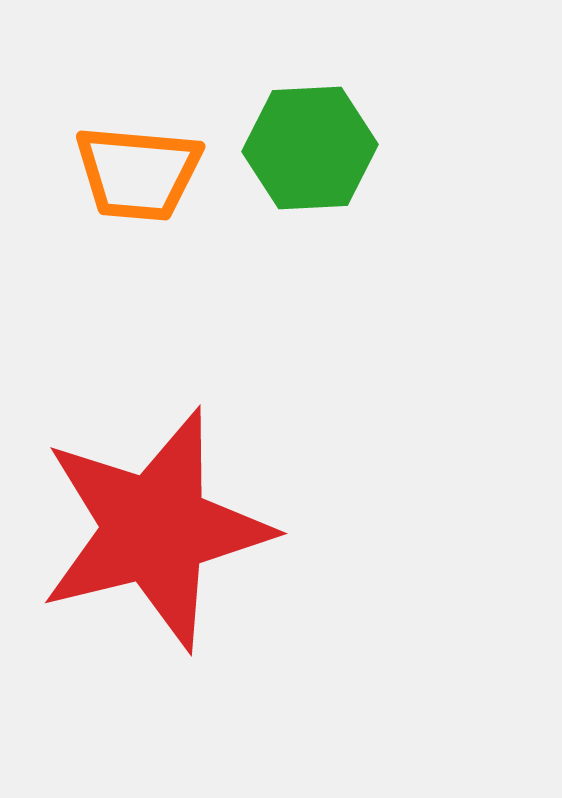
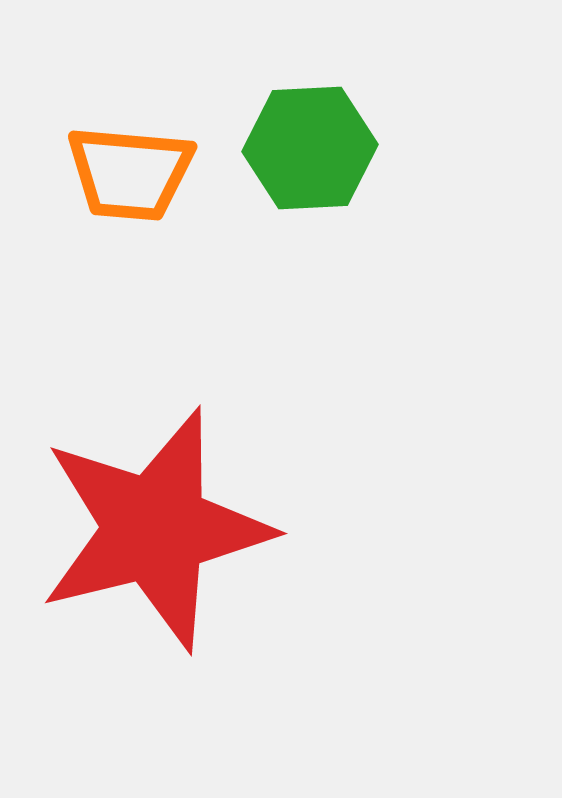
orange trapezoid: moved 8 px left
